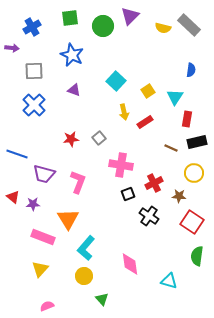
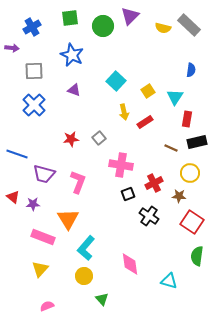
yellow circle at (194, 173): moved 4 px left
